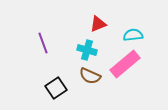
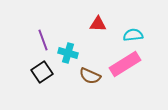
red triangle: rotated 24 degrees clockwise
purple line: moved 3 px up
cyan cross: moved 19 px left, 3 px down
pink rectangle: rotated 8 degrees clockwise
black square: moved 14 px left, 16 px up
